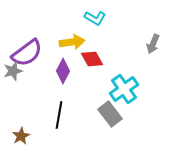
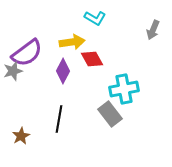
gray arrow: moved 14 px up
cyan cross: rotated 24 degrees clockwise
black line: moved 4 px down
